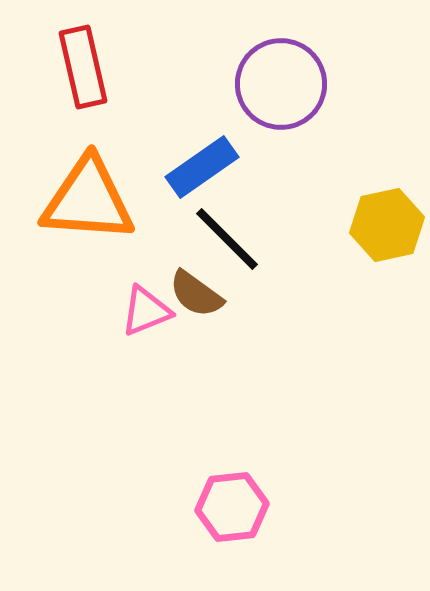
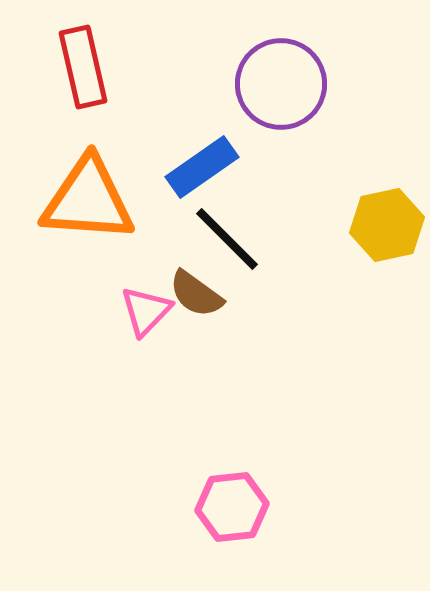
pink triangle: rotated 24 degrees counterclockwise
